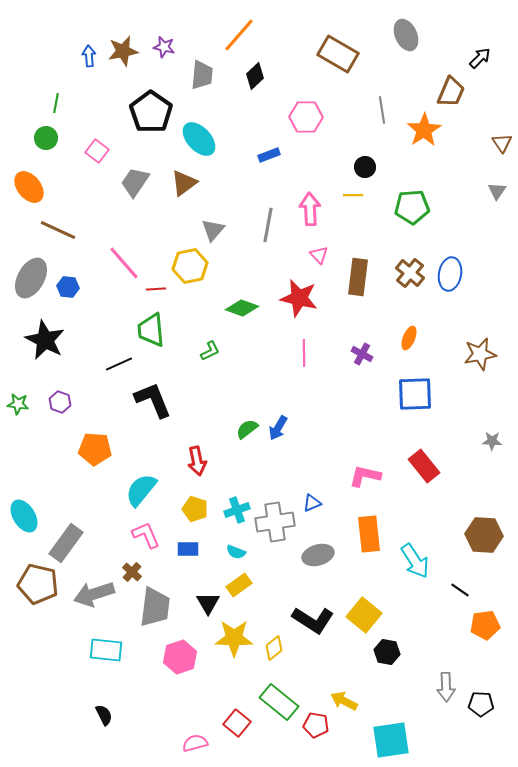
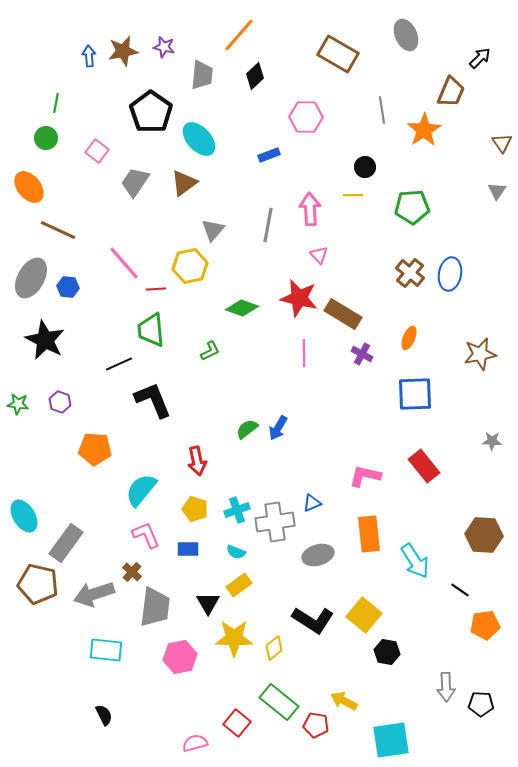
brown rectangle at (358, 277): moved 15 px left, 37 px down; rotated 66 degrees counterclockwise
pink hexagon at (180, 657): rotated 8 degrees clockwise
